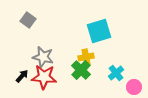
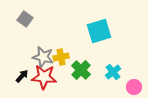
gray square: moved 3 px left, 1 px up
yellow cross: moved 25 px left
cyan cross: moved 3 px left, 1 px up
